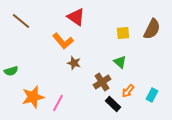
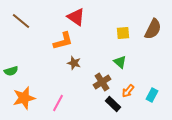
brown semicircle: moved 1 px right
orange L-shape: rotated 65 degrees counterclockwise
orange star: moved 9 px left, 1 px down
